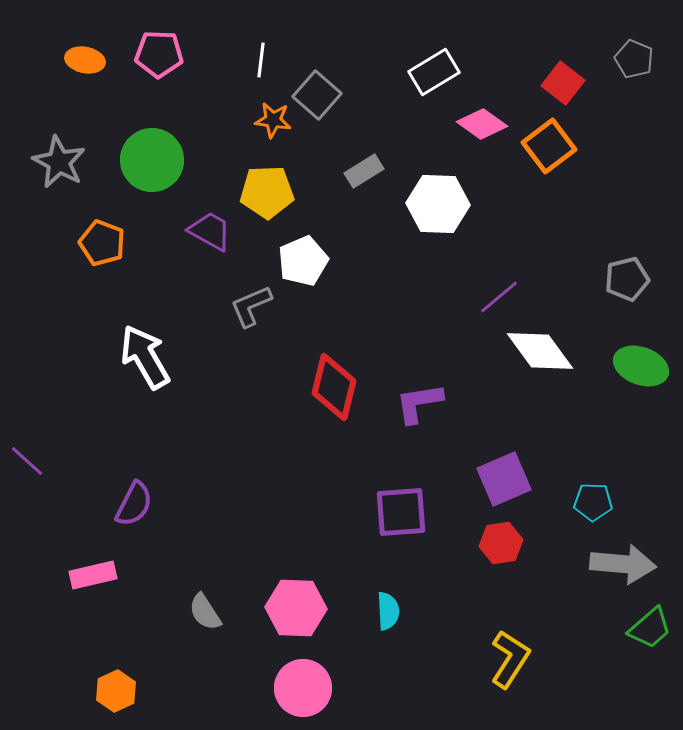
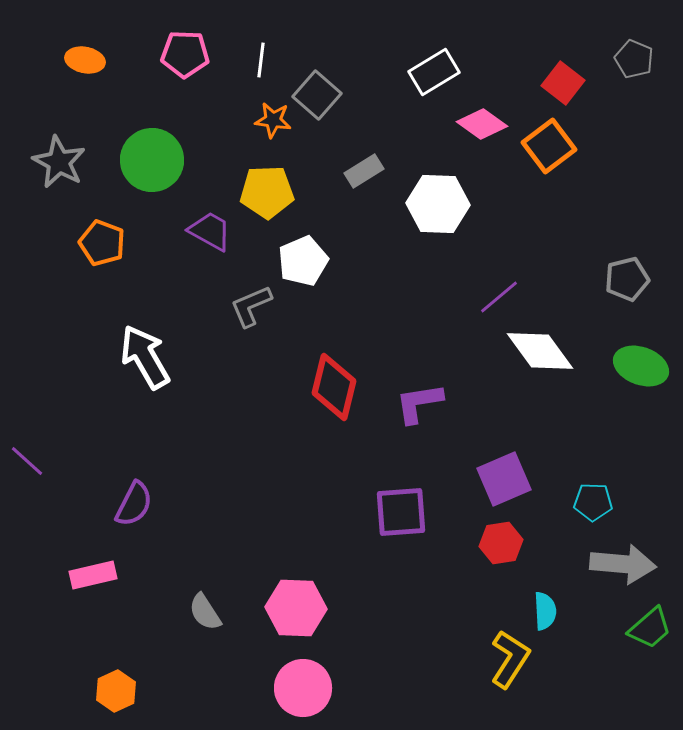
pink pentagon at (159, 54): moved 26 px right
cyan semicircle at (388, 611): moved 157 px right
